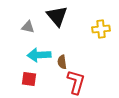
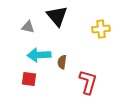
brown semicircle: rotated 16 degrees clockwise
red L-shape: moved 12 px right
